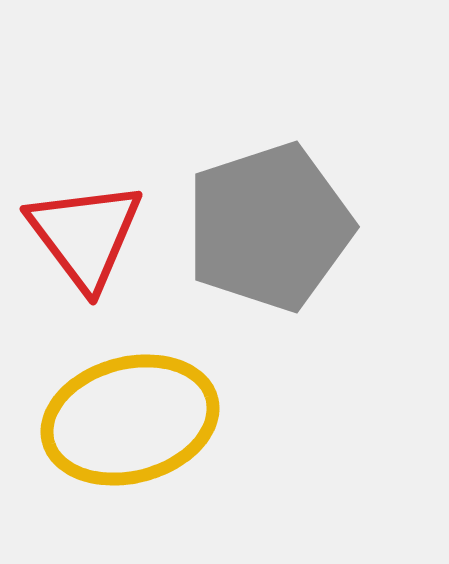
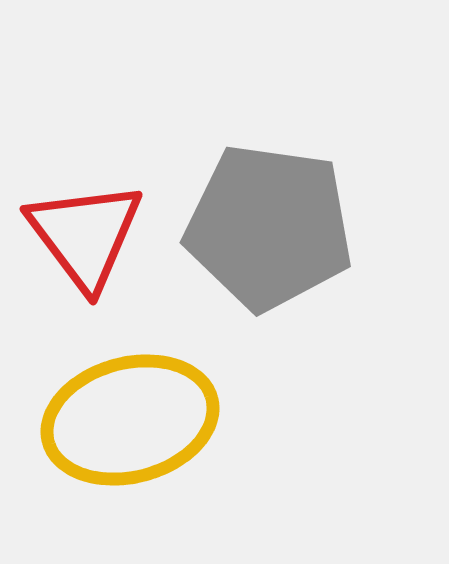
gray pentagon: rotated 26 degrees clockwise
